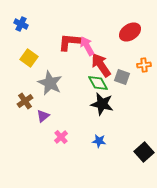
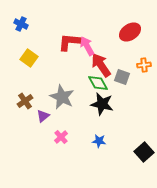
gray star: moved 12 px right, 14 px down
